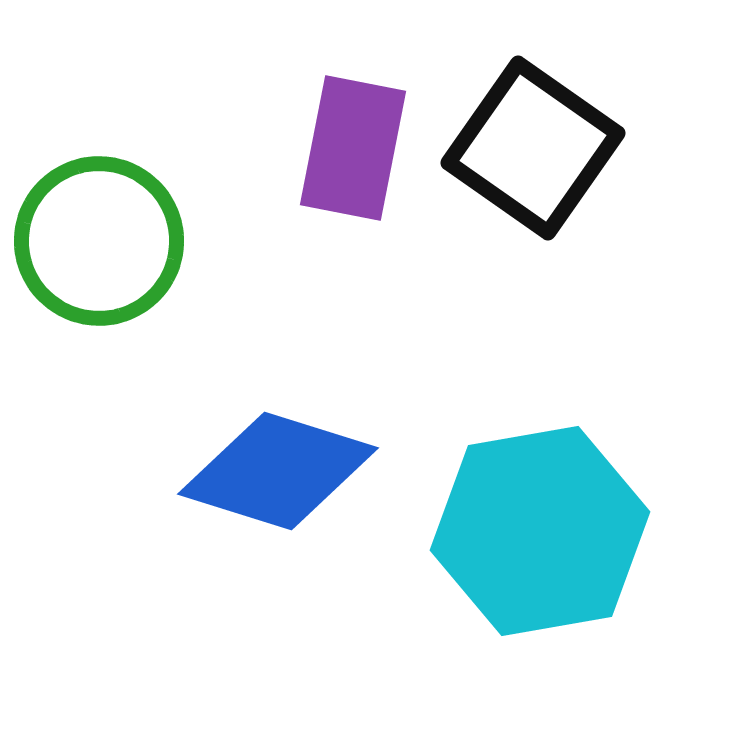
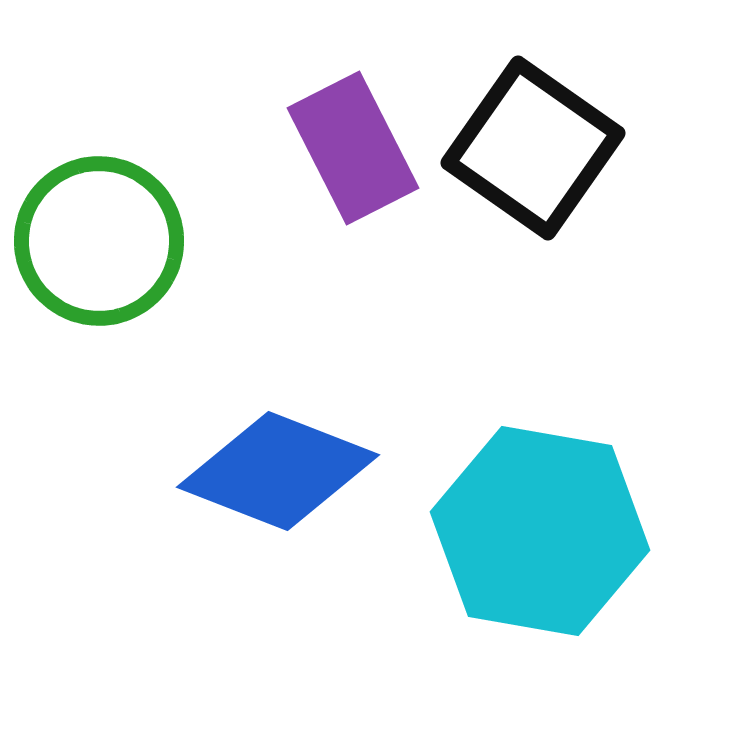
purple rectangle: rotated 38 degrees counterclockwise
blue diamond: rotated 4 degrees clockwise
cyan hexagon: rotated 20 degrees clockwise
